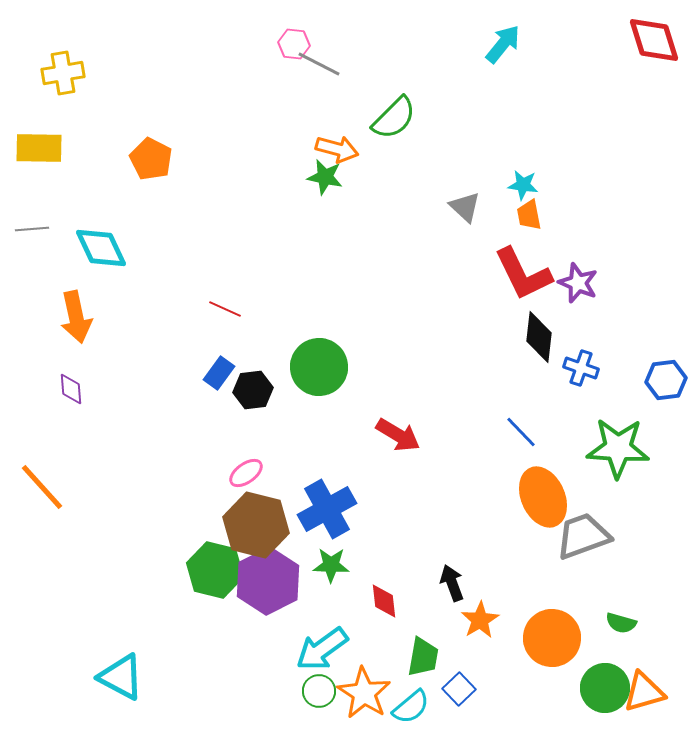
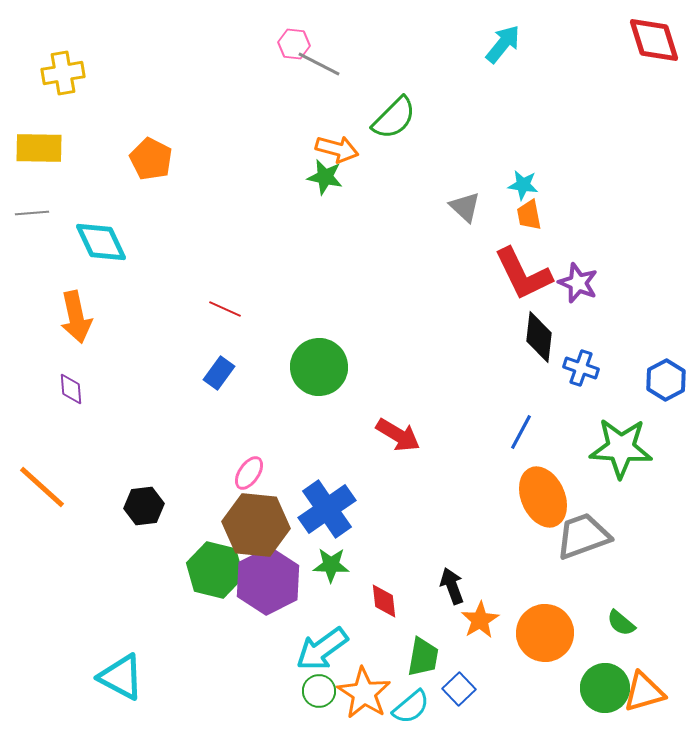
gray line at (32, 229): moved 16 px up
cyan diamond at (101, 248): moved 6 px up
blue hexagon at (666, 380): rotated 21 degrees counterclockwise
black hexagon at (253, 390): moved 109 px left, 116 px down
blue line at (521, 432): rotated 72 degrees clockwise
green star at (618, 448): moved 3 px right
pink ellipse at (246, 473): moved 3 px right; rotated 20 degrees counterclockwise
orange line at (42, 487): rotated 6 degrees counterclockwise
blue cross at (327, 509): rotated 6 degrees counterclockwise
brown hexagon at (256, 525): rotated 8 degrees counterclockwise
black arrow at (452, 583): moved 3 px down
green semicircle at (621, 623): rotated 24 degrees clockwise
orange circle at (552, 638): moved 7 px left, 5 px up
